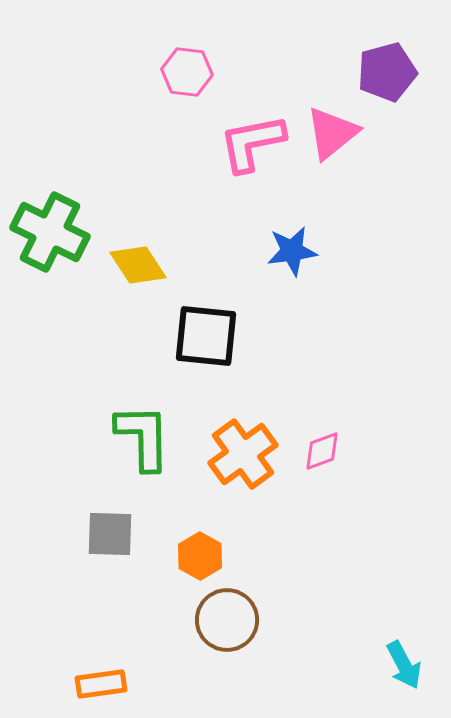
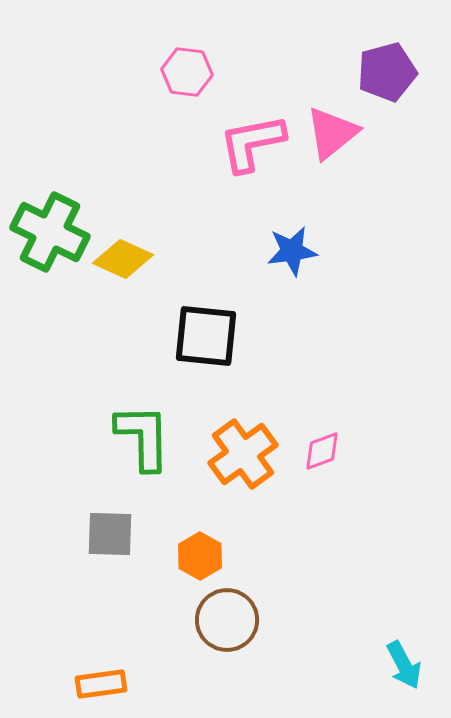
yellow diamond: moved 15 px left, 6 px up; rotated 32 degrees counterclockwise
